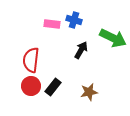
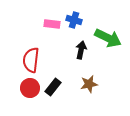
green arrow: moved 5 px left
black arrow: rotated 18 degrees counterclockwise
red circle: moved 1 px left, 2 px down
brown star: moved 8 px up
